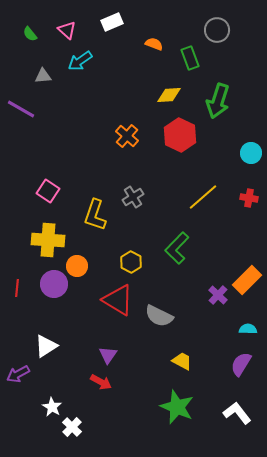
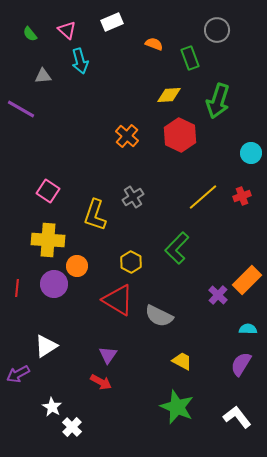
cyan arrow: rotated 70 degrees counterclockwise
red cross: moved 7 px left, 2 px up; rotated 30 degrees counterclockwise
white L-shape: moved 4 px down
